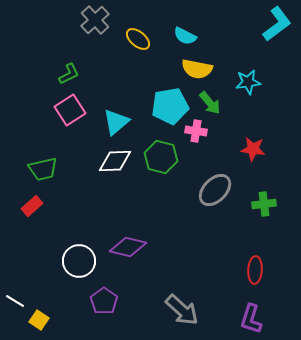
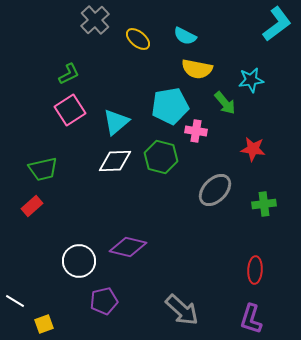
cyan star: moved 3 px right, 2 px up
green arrow: moved 15 px right
purple pentagon: rotated 24 degrees clockwise
yellow square: moved 5 px right, 4 px down; rotated 36 degrees clockwise
